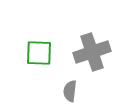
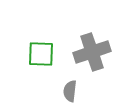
green square: moved 2 px right, 1 px down
